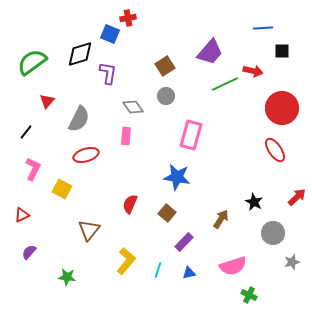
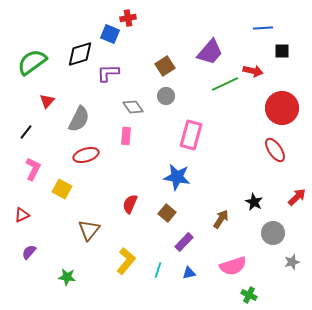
purple L-shape at (108, 73): rotated 100 degrees counterclockwise
